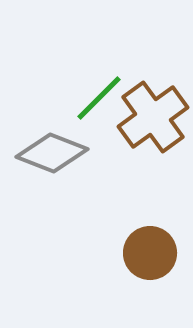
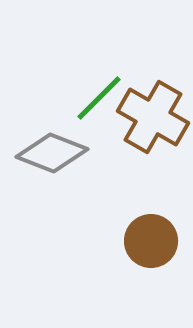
brown cross: rotated 24 degrees counterclockwise
brown circle: moved 1 px right, 12 px up
